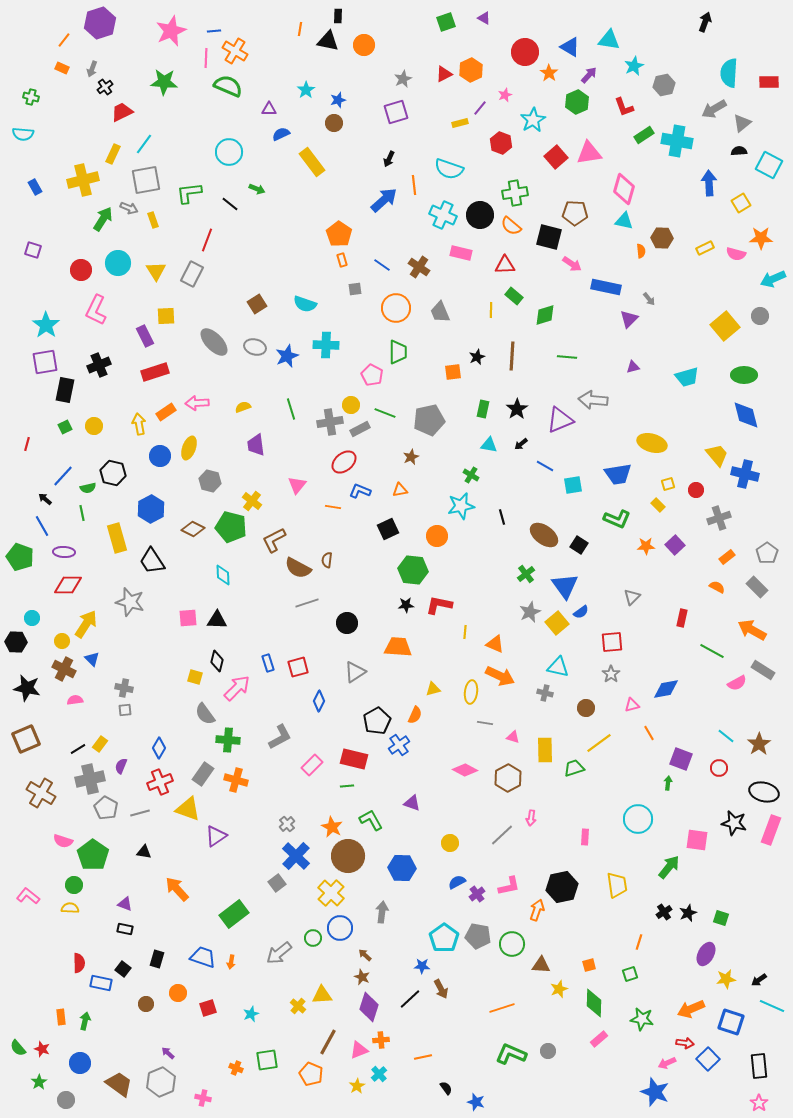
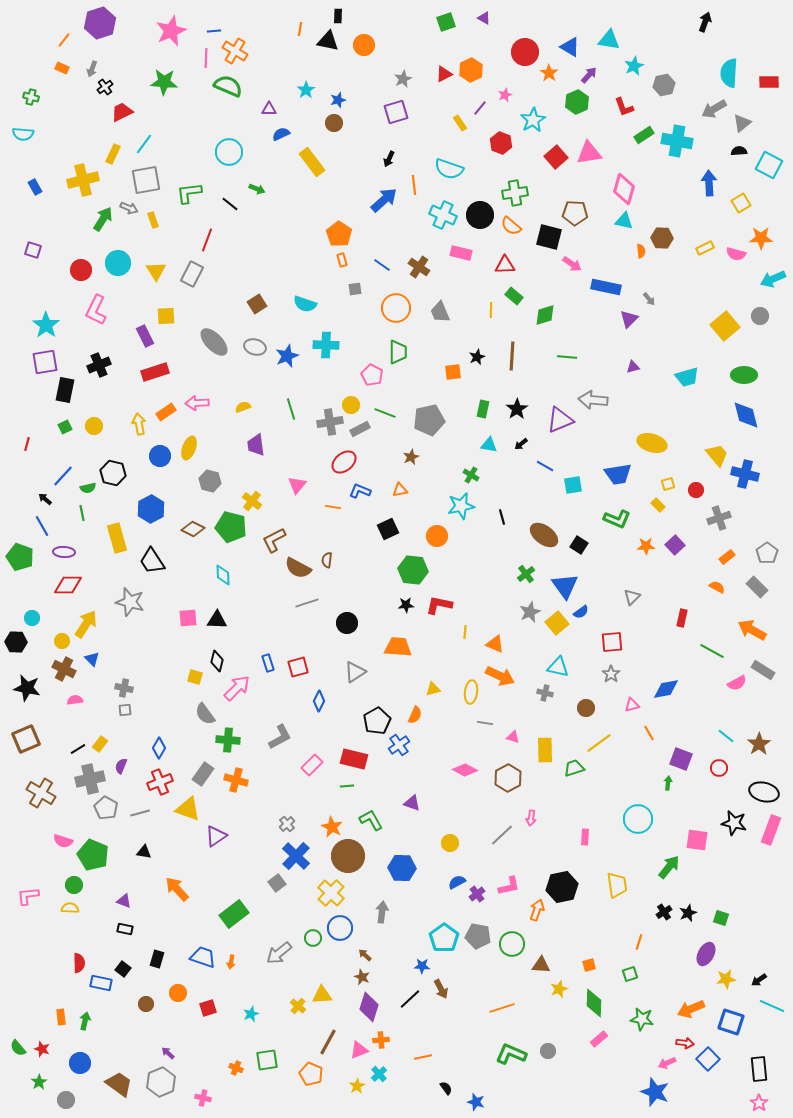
yellow rectangle at (460, 123): rotated 70 degrees clockwise
green pentagon at (93, 855): rotated 12 degrees counterclockwise
pink L-shape at (28, 896): rotated 45 degrees counterclockwise
purple triangle at (125, 904): moved 1 px left, 3 px up
black rectangle at (759, 1066): moved 3 px down
